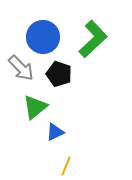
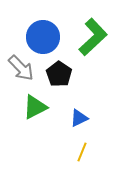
green L-shape: moved 2 px up
black pentagon: rotated 15 degrees clockwise
green triangle: rotated 12 degrees clockwise
blue triangle: moved 24 px right, 14 px up
yellow line: moved 16 px right, 14 px up
